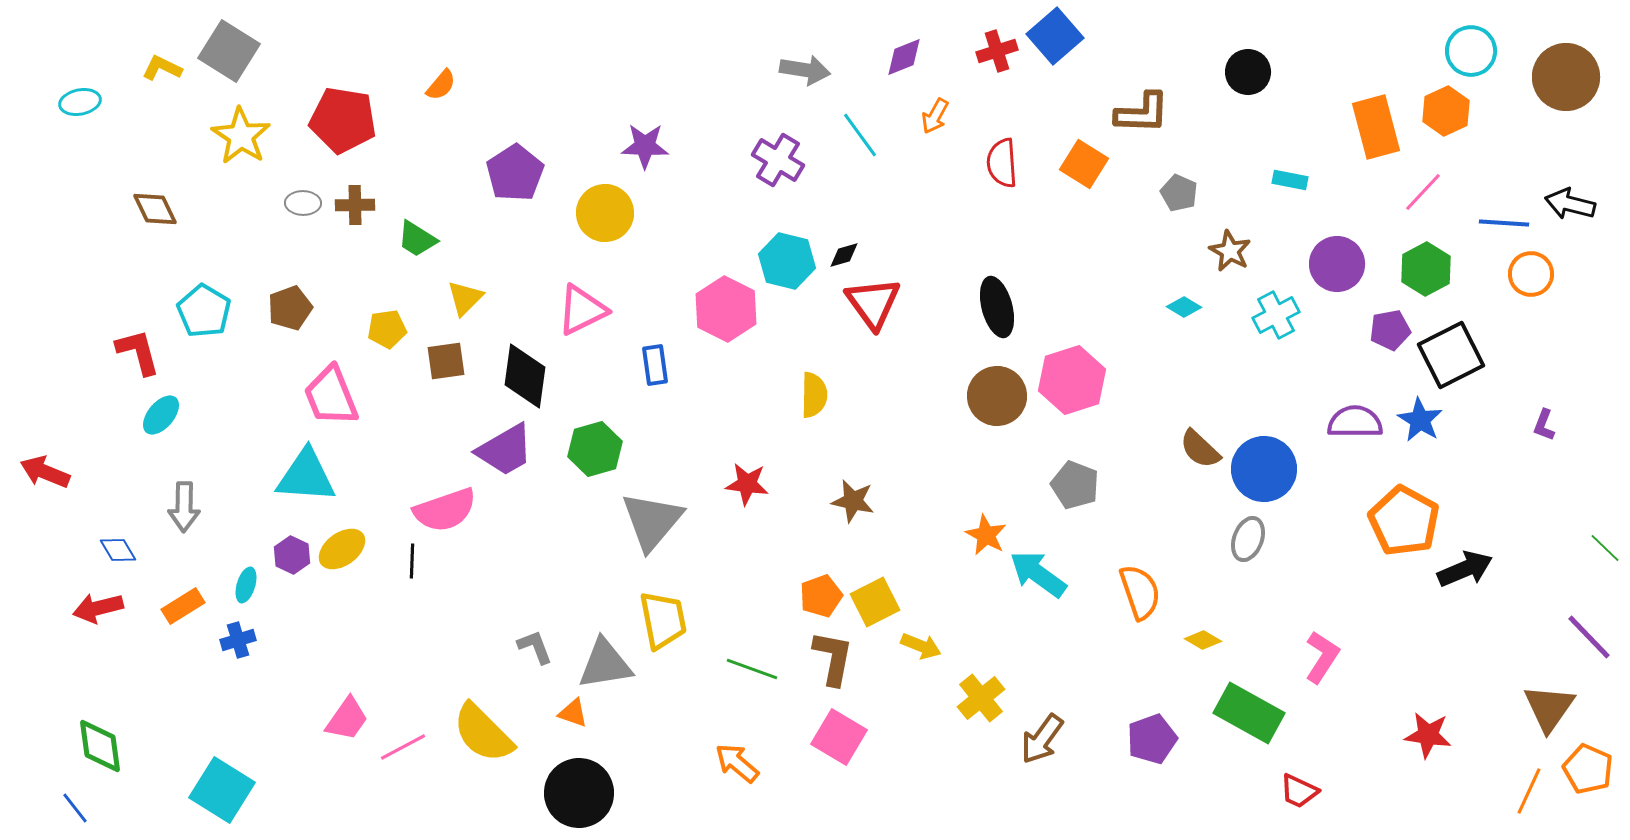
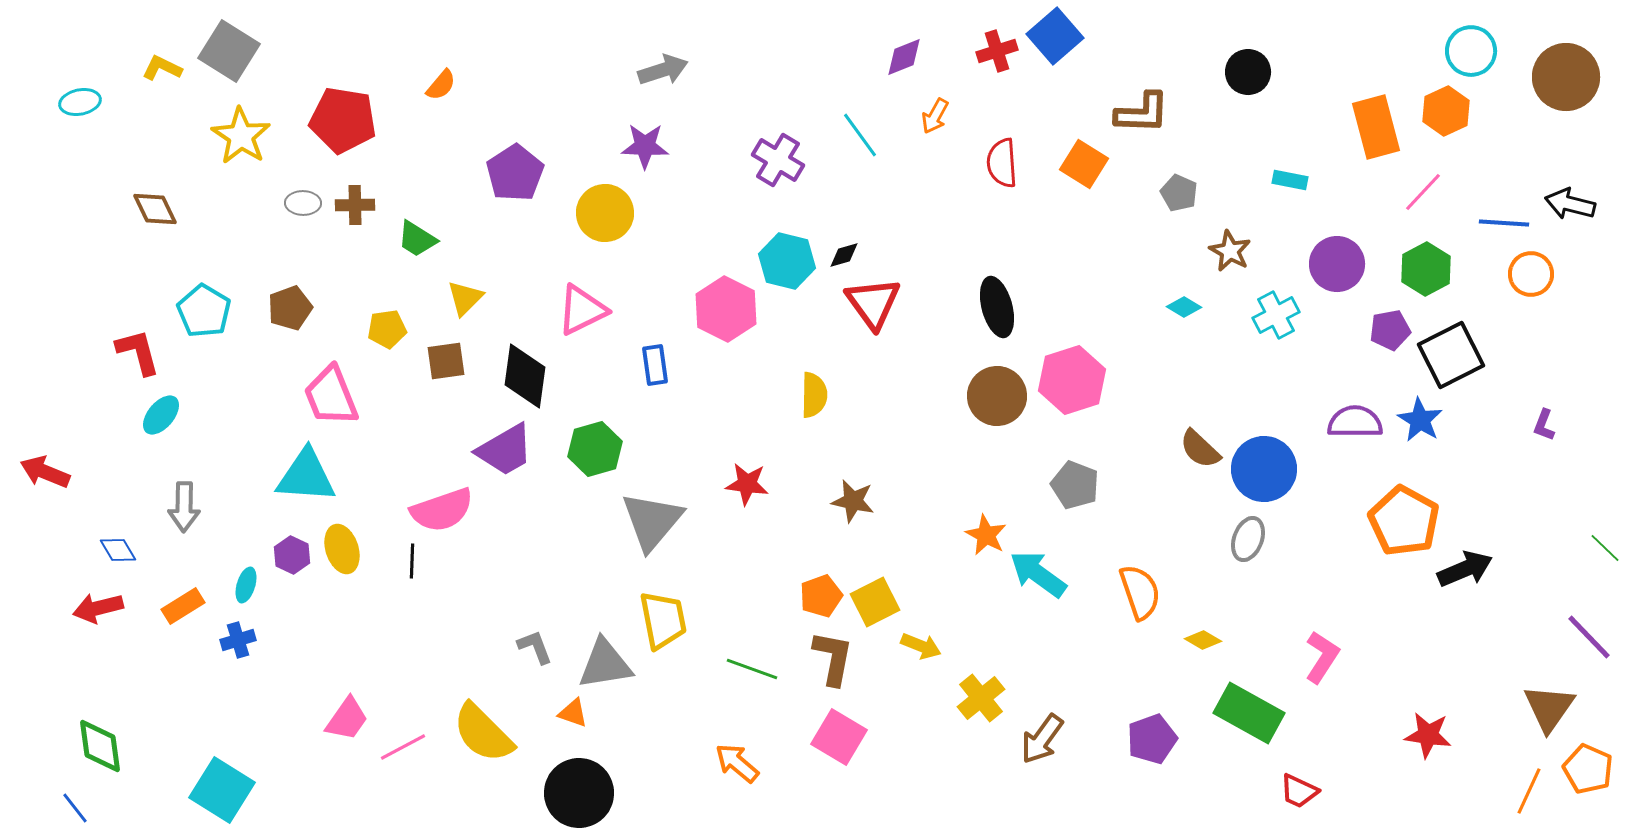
gray arrow at (805, 70): moved 142 px left; rotated 27 degrees counterclockwise
pink semicircle at (445, 510): moved 3 px left
yellow ellipse at (342, 549): rotated 72 degrees counterclockwise
